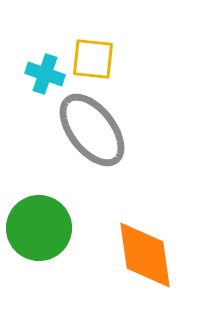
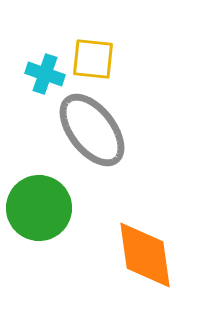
green circle: moved 20 px up
